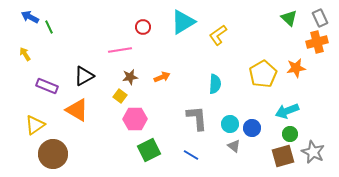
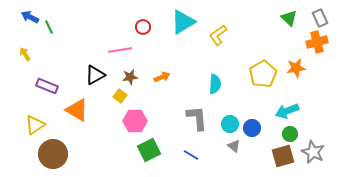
black triangle: moved 11 px right, 1 px up
pink hexagon: moved 2 px down
